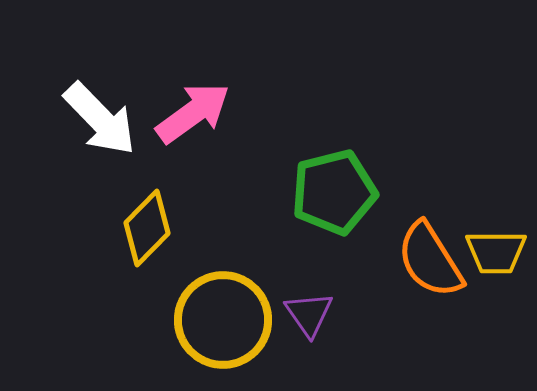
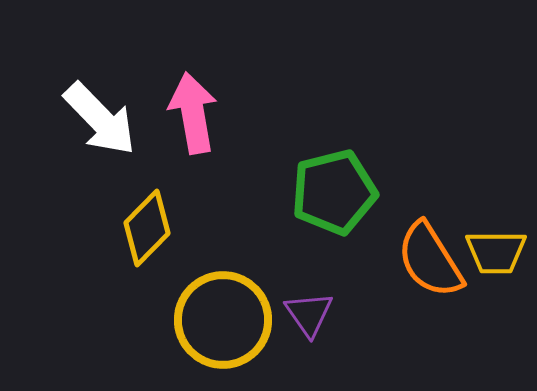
pink arrow: rotated 64 degrees counterclockwise
